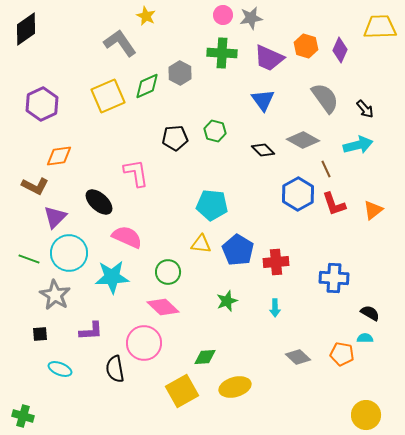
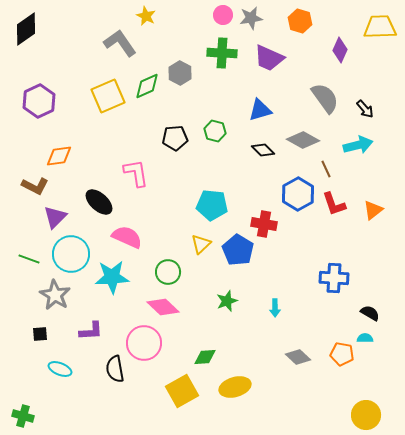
orange hexagon at (306, 46): moved 6 px left, 25 px up
blue triangle at (263, 100): moved 3 px left, 10 px down; rotated 50 degrees clockwise
purple hexagon at (42, 104): moved 3 px left, 3 px up
yellow triangle at (201, 244): rotated 50 degrees counterclockwise
cyan circle at (69, 253): moved 2 px right, 1 px down
red cross at (276, 262): moved 12 px left, 38 px up; rotated 15 degrees clockwise
